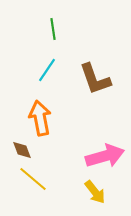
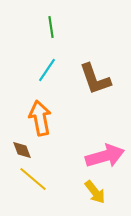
green line: moved 2 px left, 2 px up
